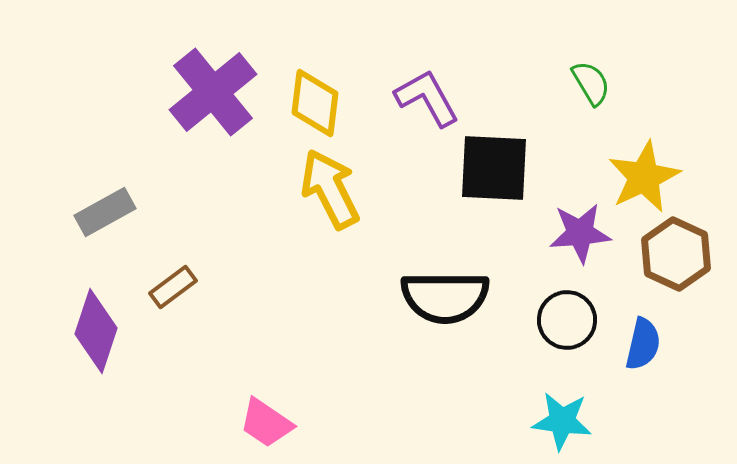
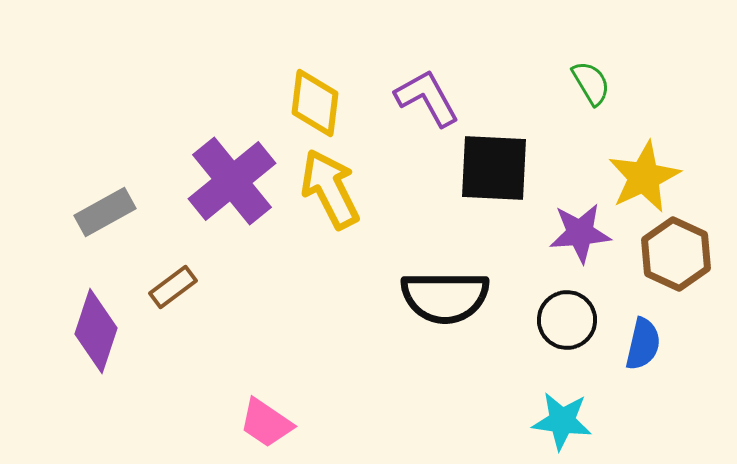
purple cross: moved 19 px right, 89 px down
